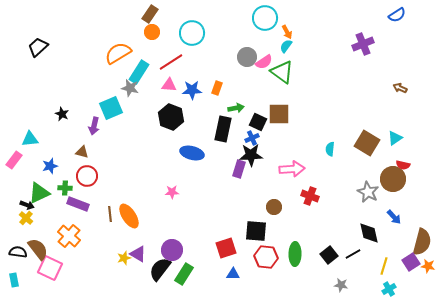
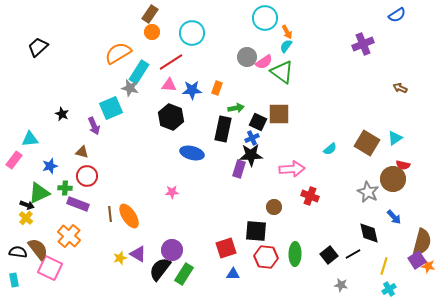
purple arrow at (94, 126): rotated 36 degrees counterclockwise
cyan semicircle at (330, 149): rotated 136 degrees counterclockwise
yellow star at (124, 258): moved 4 px left
purple square at (411, 262): moved 6 px right, 2 px up
